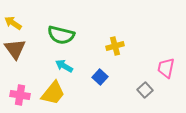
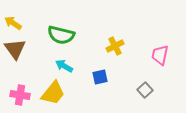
yellow cross: rotated 12 degrees counterclockwise
pink trapezoid: moved 6 px left, 13 px up
blue square: rotated 35 degrees clockwise
